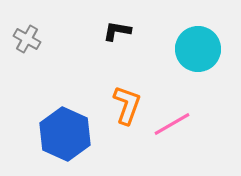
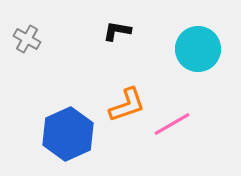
orange L-shape: rotated 51 degrees clockwise
blue hexagon: moved 3 px right; rotated 12 degrees clockwise
